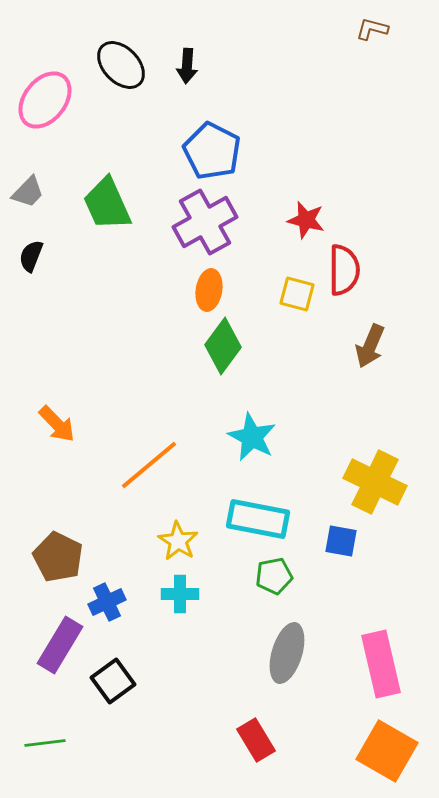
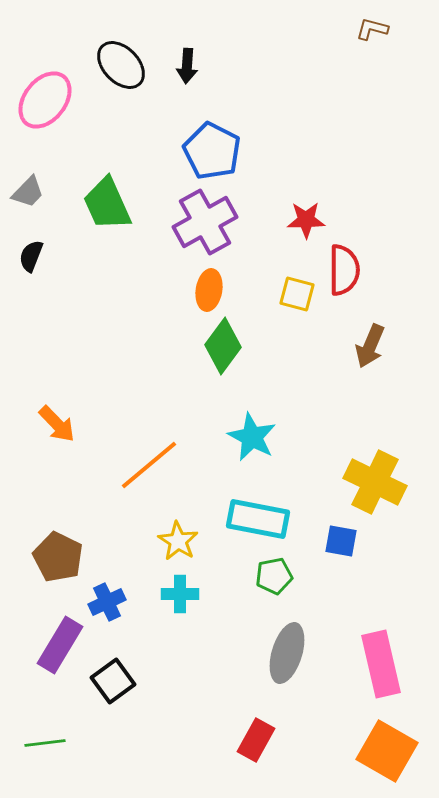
red star: rotated 15 degrees counterclockwise
red rectangle: rotated 60 degrees clockwise
